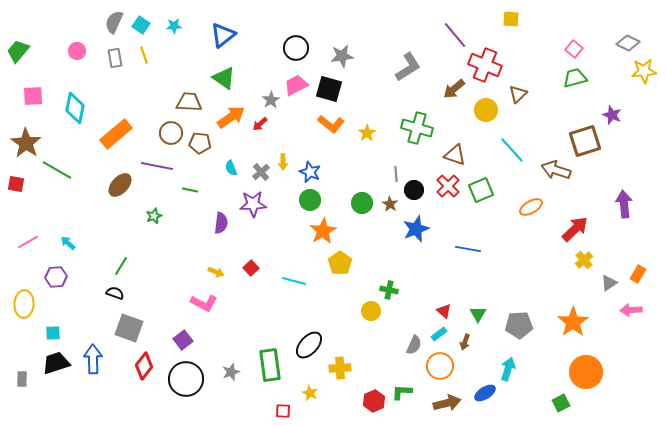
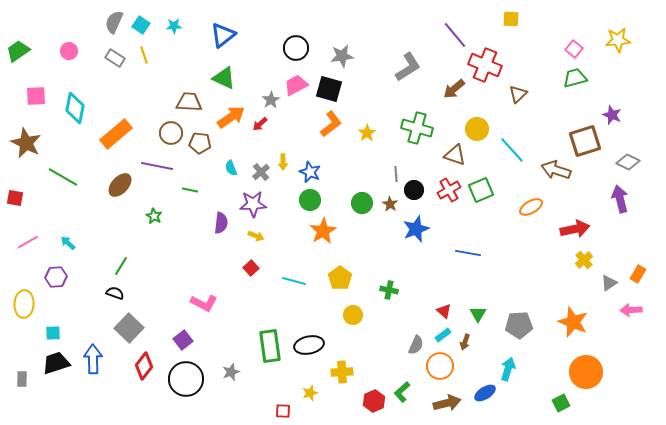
gray diamond at (628, 43): moved 119 px down
green trapezoid at (18, 51): rotated 15 degrees clockwise
pink circle at (77, 51): moved 8 px left
gray rectangle at (115, 58): rotated 48 degrees counterclockwise
yellow star at (644, 71): moved 26 px left, 31 px up
green triangle at (224, 78): rotated 10 degrees counterclockwise
pink square at (33, 96): moved 3 px right
yellow circle at (486, 110): moved 9 px left, 19 px down
orange L-shape at (331, 124): rotated 76 degrees counterclockwise
brown star at (26, 143): rotated 8 degrees counterclockwise
green line at (57, 170): moved 6 px right, 7 px down
red square at (16, 184): moved 1 px left, 14 px down
red cross at (448, 186): moved 1 px right, 4 px down; rotated 15 degrees clockwise
purple arrow at (624, 204): moved 4 px left, 5 px up; rotated 8 degrees counterclockwise
green star at (154, 216): rotated 21 degrees counterclockwise
red arrow at (575, 229): rotated 32 degrees clockwise
blue line at (468, 249): moved 4 px down
yellow pentagon at (340, 263): moved 15 px down
yellow arrow at (216, 272): moved 40 px right, 36 px up
yellow circle at (371, 311): moved 18 px left, 4 px down
orange star at (573, 322): rotated 16 degrees counterclockwise
gray square at (129, 328): rotated 24 degrees clockwise
cyan rectangle at (439, 334): moved 4 px right, 1 px down
black ellipse at (309, 345): rotated 36 degrees clockwise
gray semicircle at (414, 345): moved 2 px right
green rectangle at (270, 365): moved 19 px up
yellow cross at (340, 368): moved 2 px right, 4 px down
green L-shape at (402, 392): rotated 45 degrees counterclockwise
yellow star at (310, 393): rotated 28 degrees clockwise
